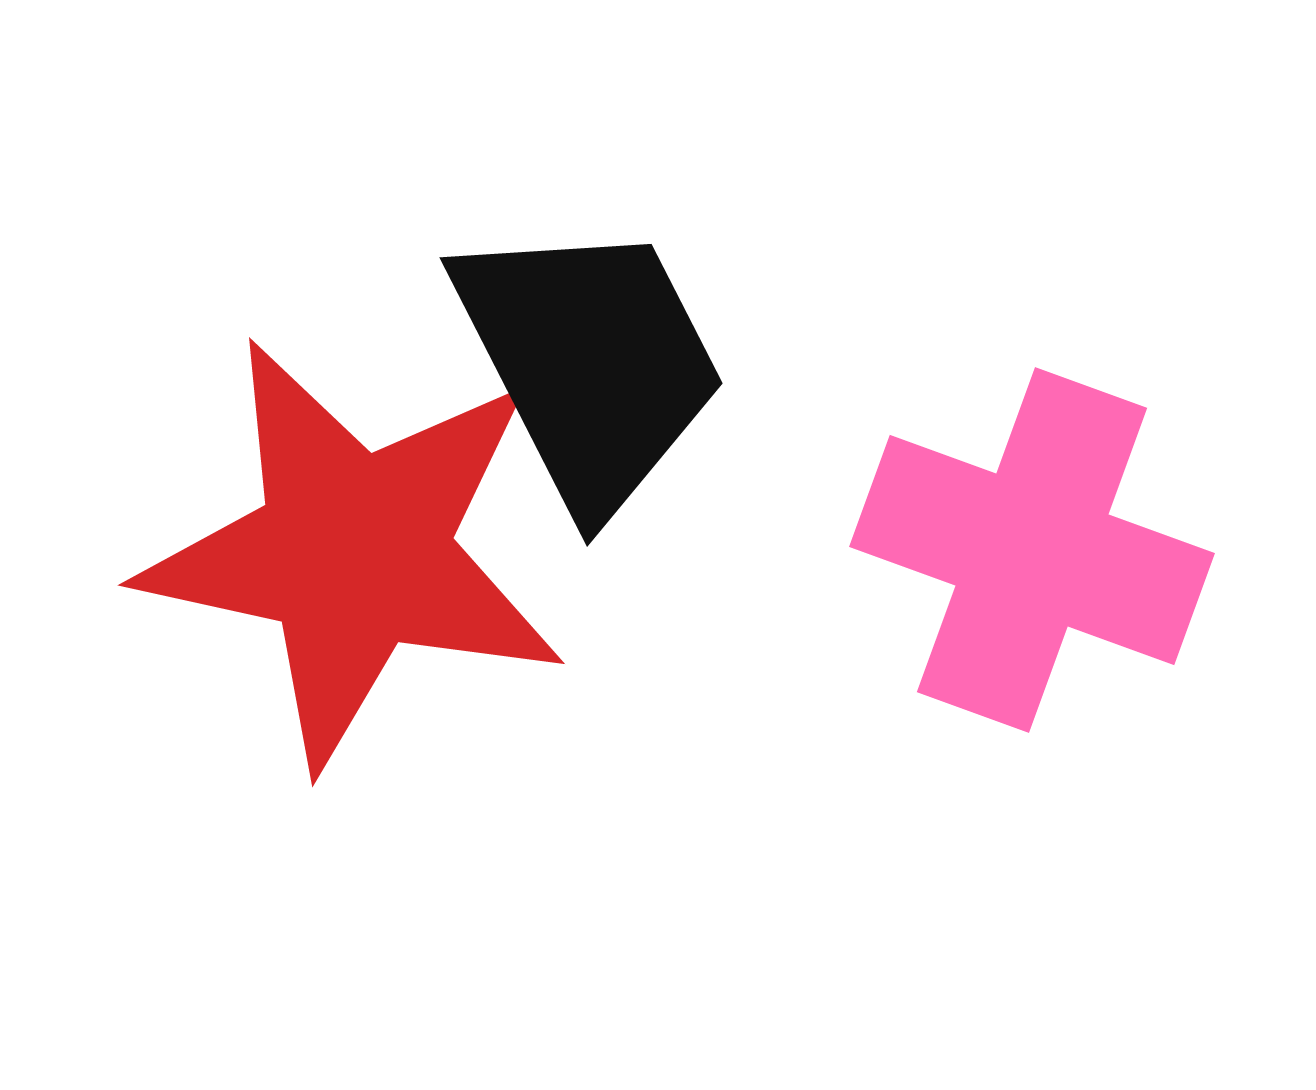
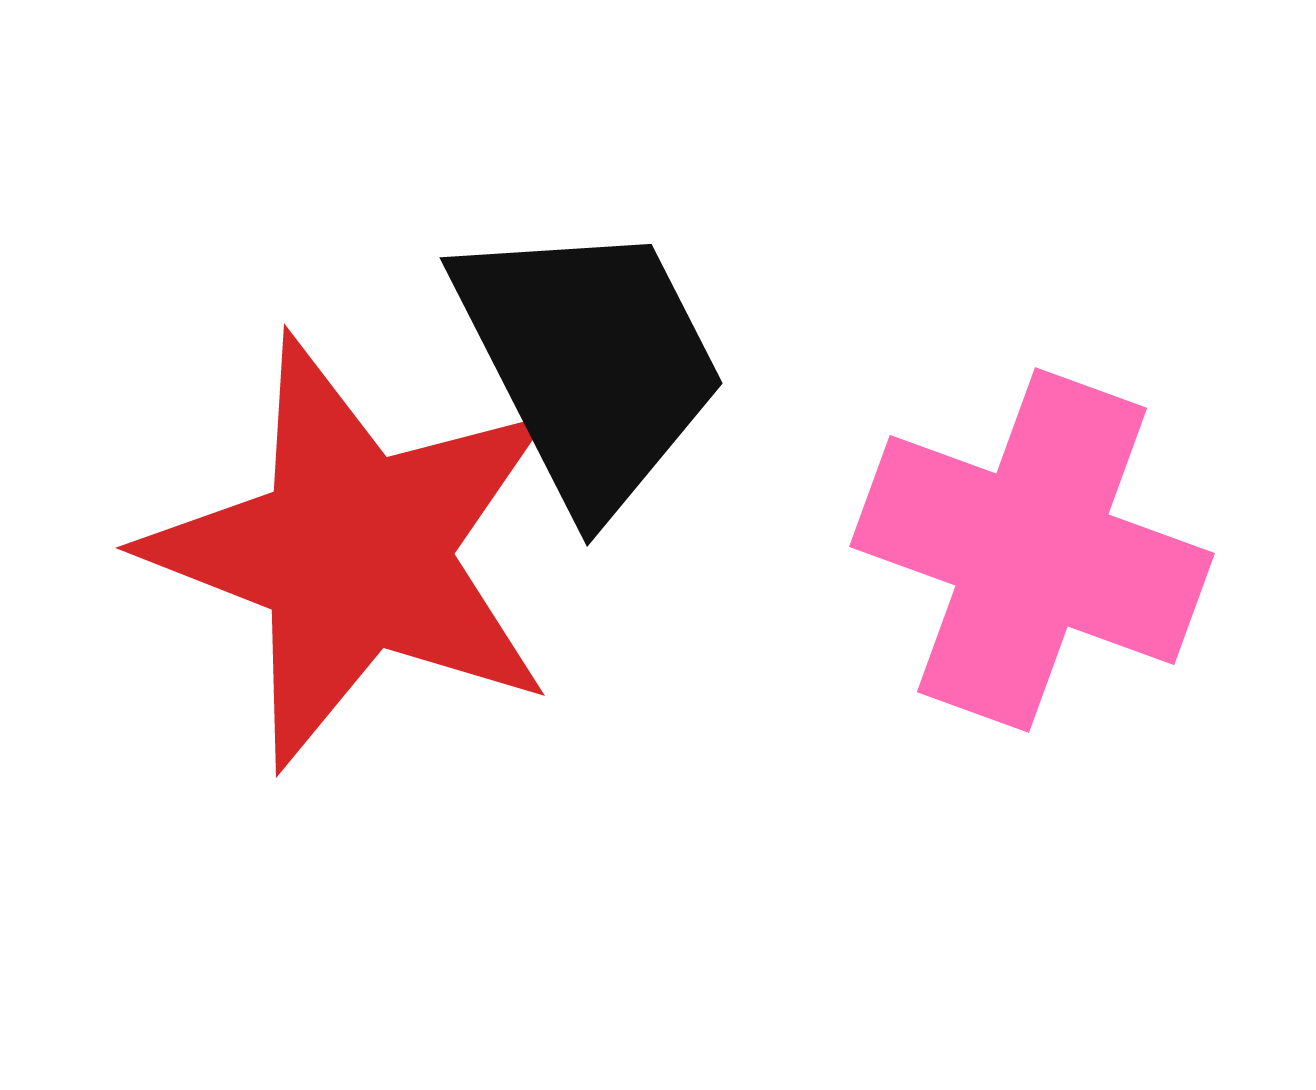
red star: rotated 9 degrees clockwise
